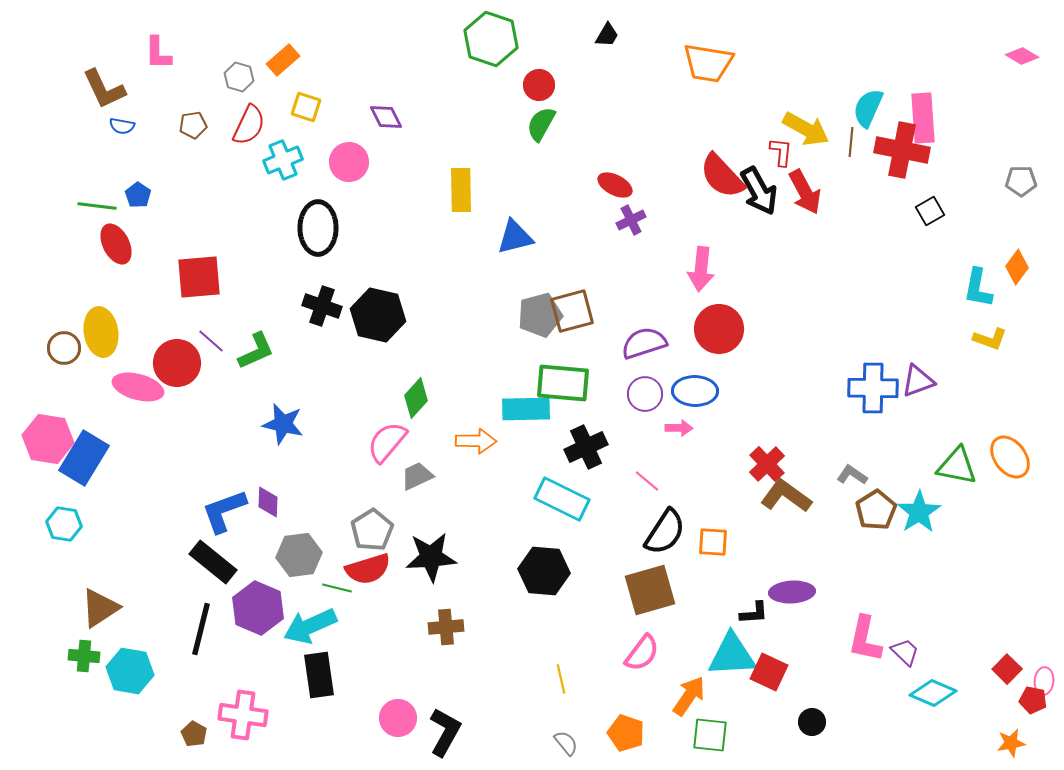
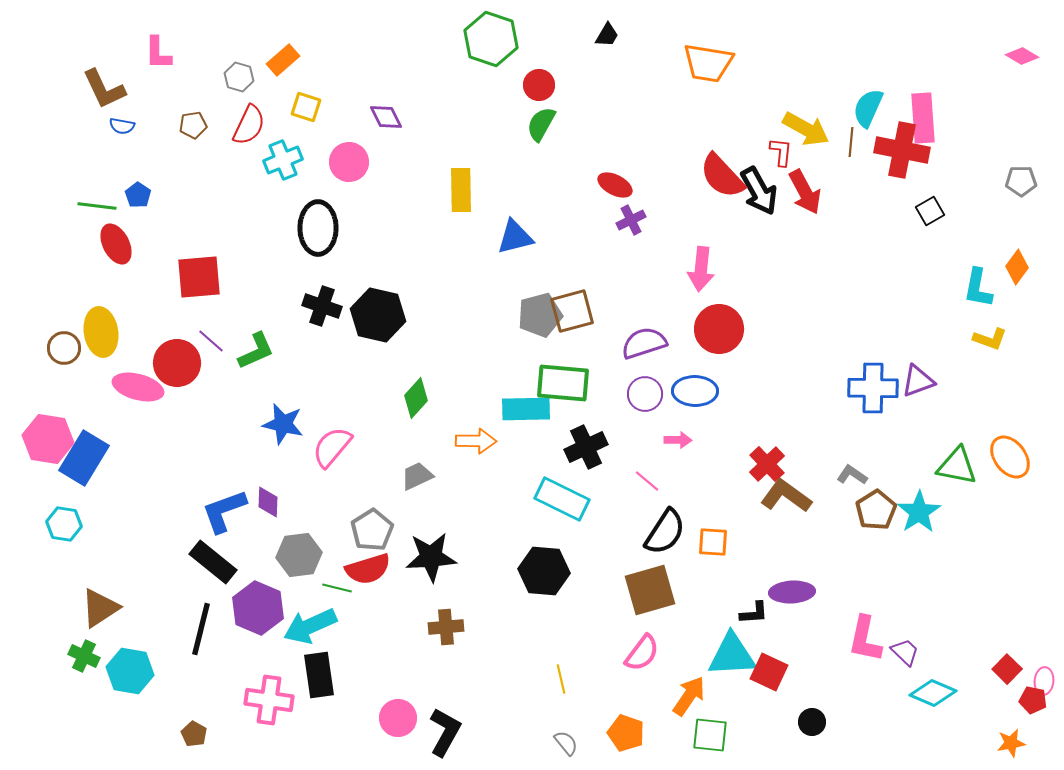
pink arrow at (679, 428): moved 1 px left, 12 px down
pink semicircle at (387, 442): moved 55 px left, 5 px down
green cross at (84, 656): rotated 20 degrees clockwise
pink cross at (243, 715): moved 26 px right, 15 px up
